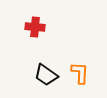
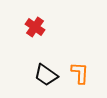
red cross: rotated 30 degrees clockwise
